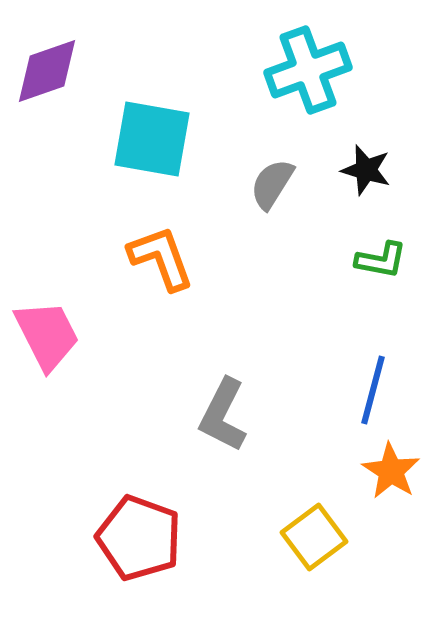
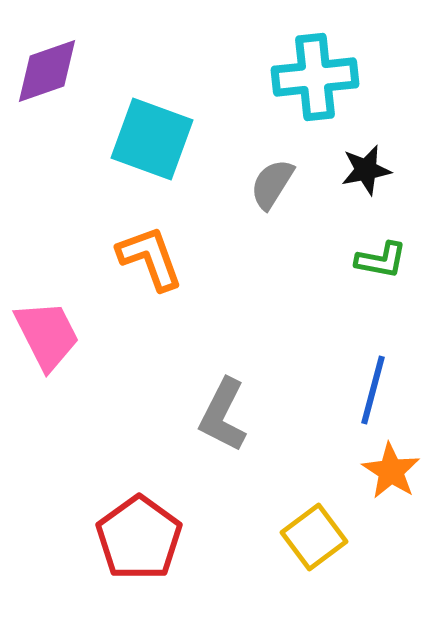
cyan cross: moved 7 px right, 7 px down; rotated 14 degrees clockwise
cyan square: rotated 10 degrees clockwise
black star: rotated 27 degrees counterclockwise
orange L-shape: moved 11 px left
red pentagon: rotated 16 degrees clockwise
